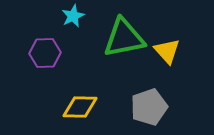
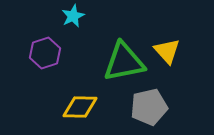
green triangle: moved 24 px down
purple hexagon: rotated 16 degrees counterclockwise
gray pentagon: rotated 6 degrees clockwise
